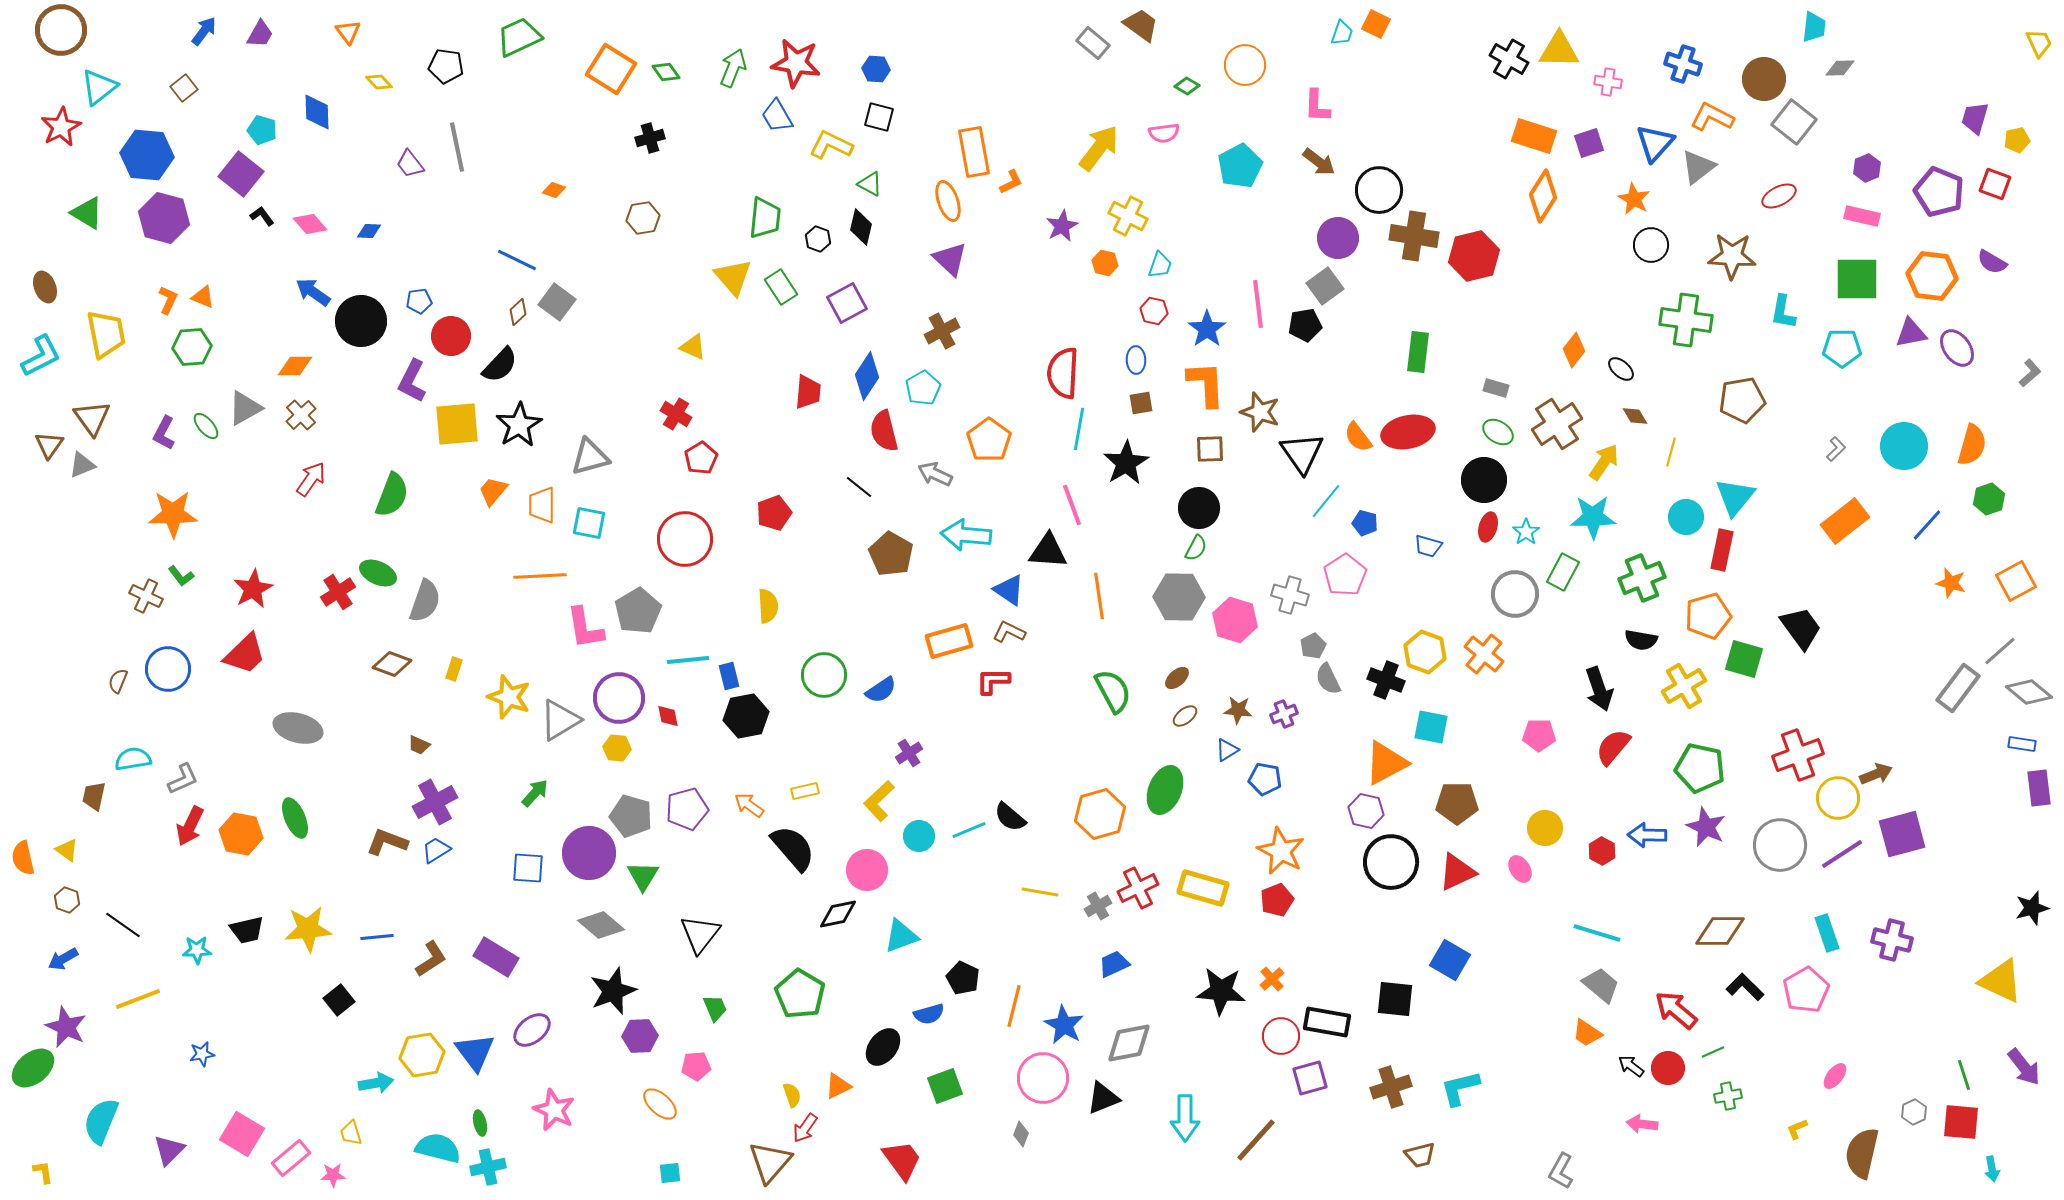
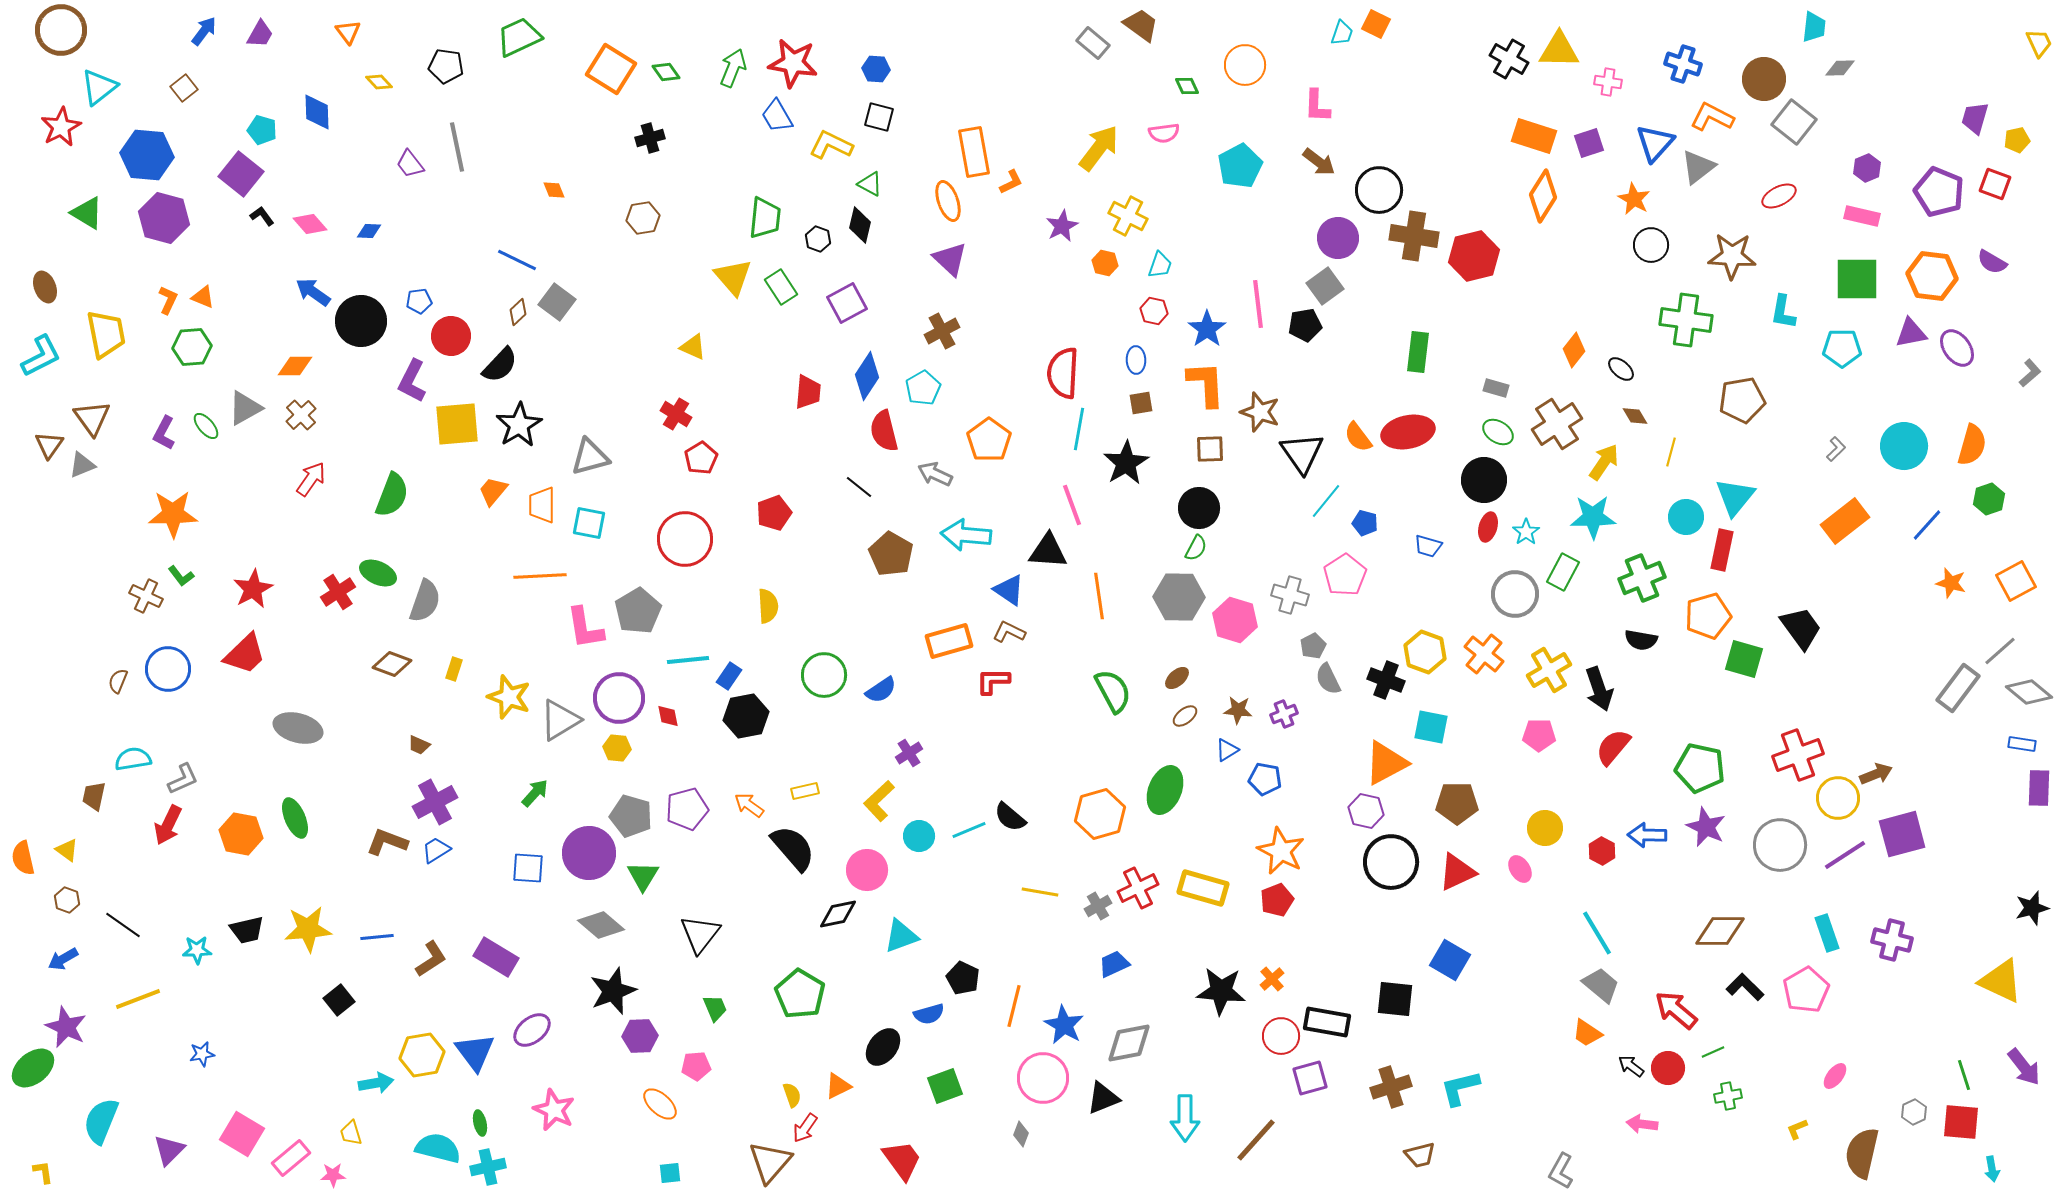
red star at (796, 63): moved 3 px left
green diamond at (1187, 86): rotated 35 degrees clockwise
orange diamond at (554, 190): rotated 50 degrees clockwise
black diamond at (861, 227): moved 1 px left, 2 px up
blue rectangle at (729, 676): rotated 48 degrees clockwise
yellow cross at (1684, 686): moved 135 px left, 16 px up
purple rectangle at (2039, 788): rotated 9 degrees clockwise
red arrow at (190, 826): moved 22 px left, 1 px up
purple line at (1842, 854): moved 3 px right, 1 px down
cyan line at (1597, 933): rotated 42 degrees clockwise
